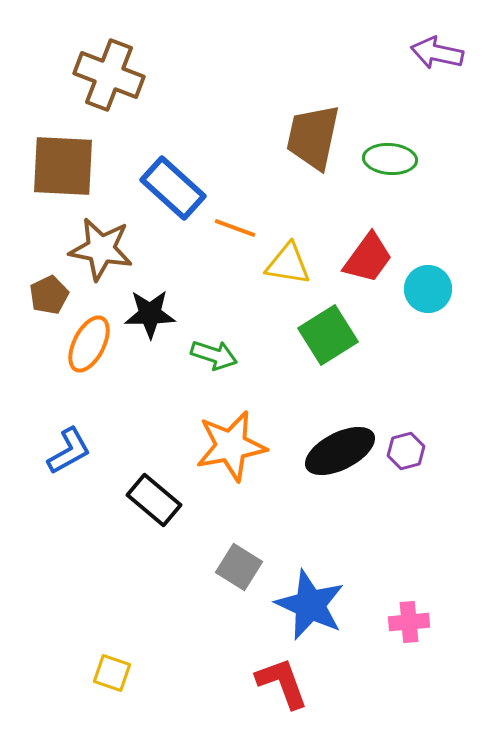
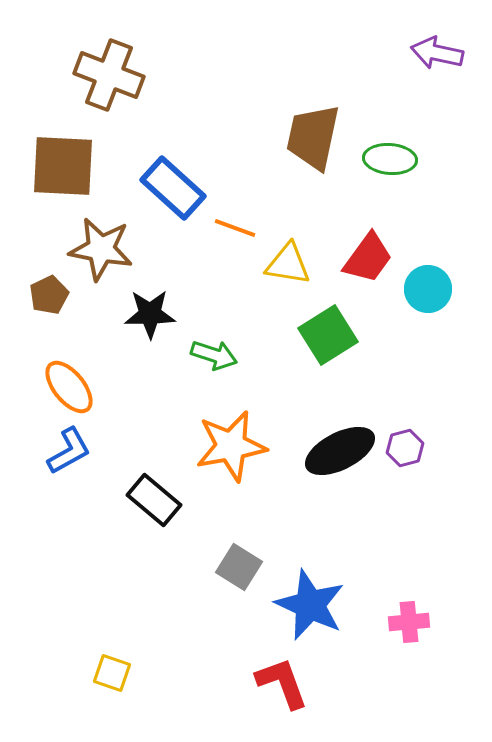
orange ellipse: moved 20 px left, 43 px down; rotated 66 degrees counterclockwise
purple hexagon: moved 1 px left, 3 px up
